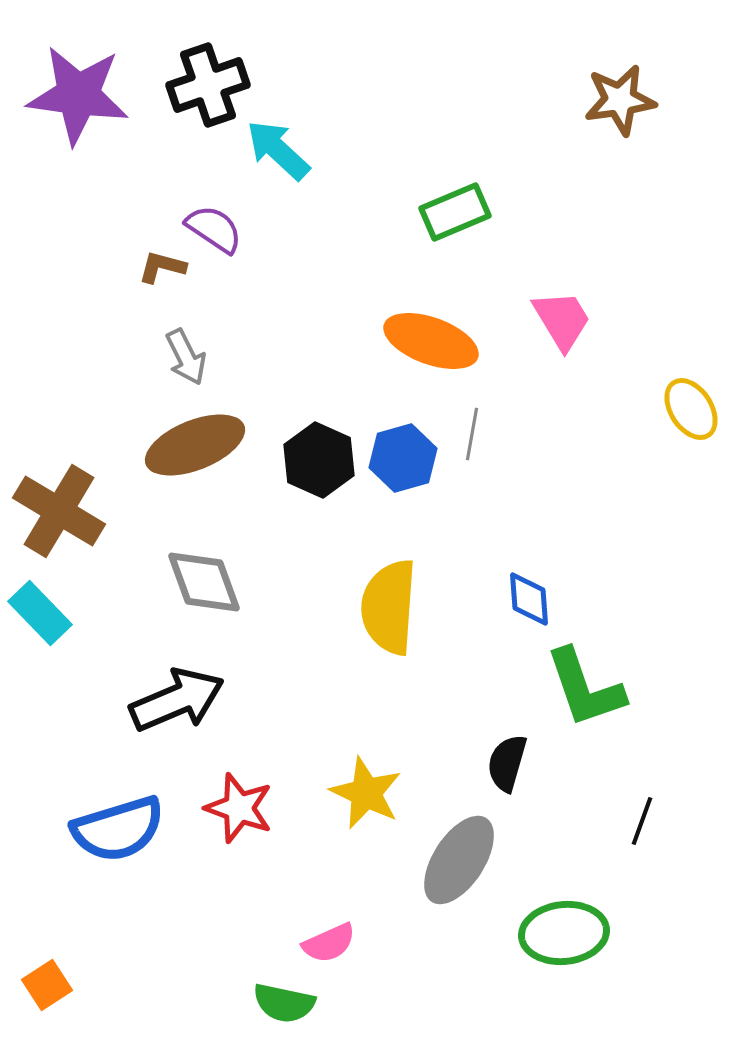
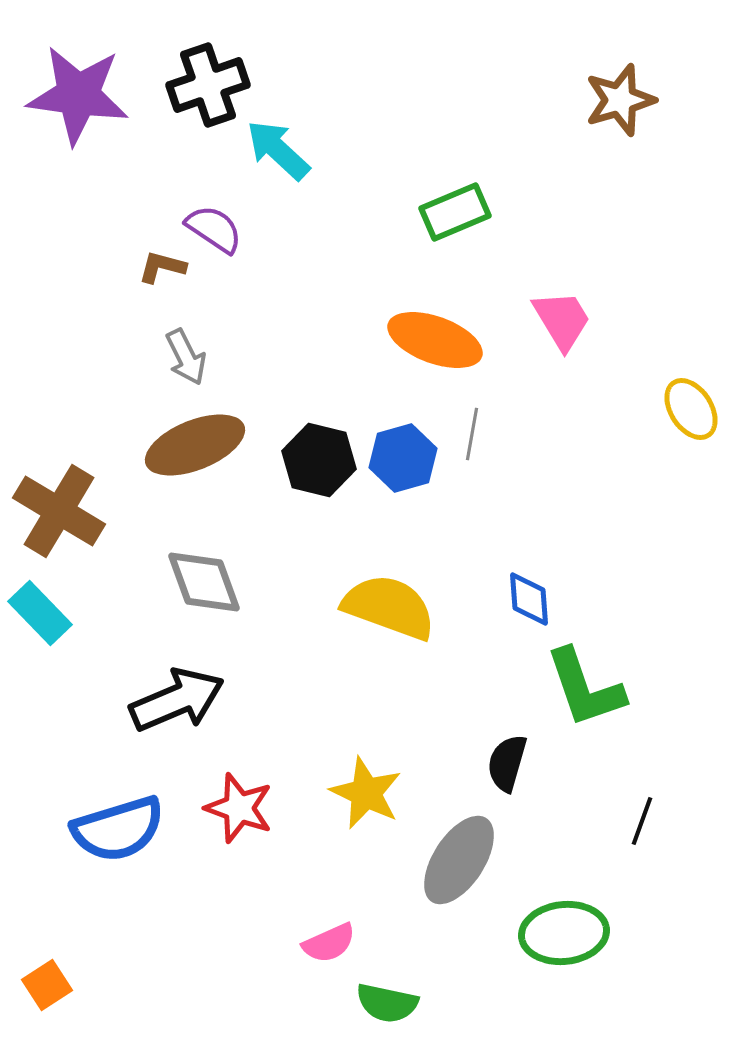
brown star: rotated 8 degrees counterclockwise
orange ellipse: moved 4 px right, 1 px up
black hexagon: rotated 10 degrees counterclockwise
yellow semicircle: rotated 106 degrees clockwise
green semicircle: moved 103 px right
